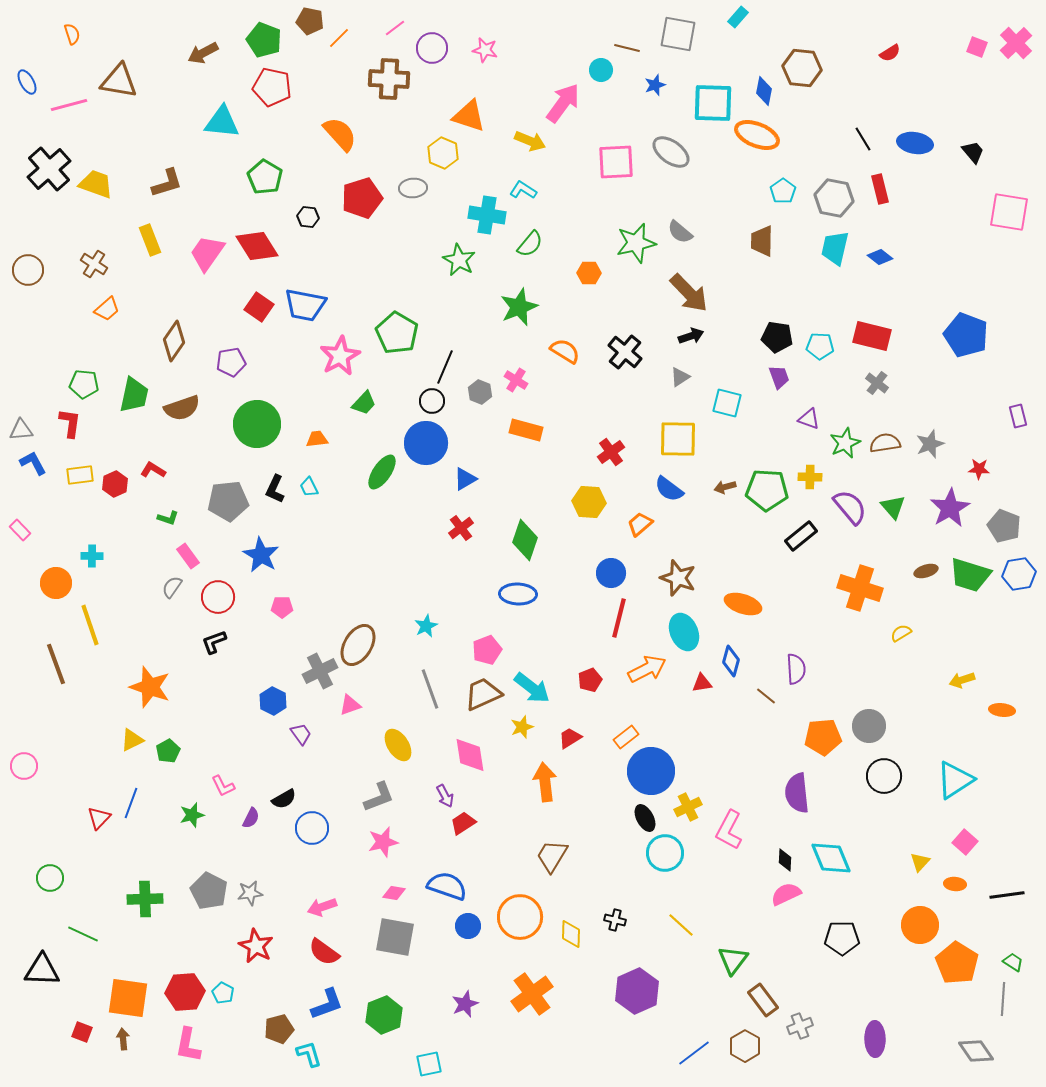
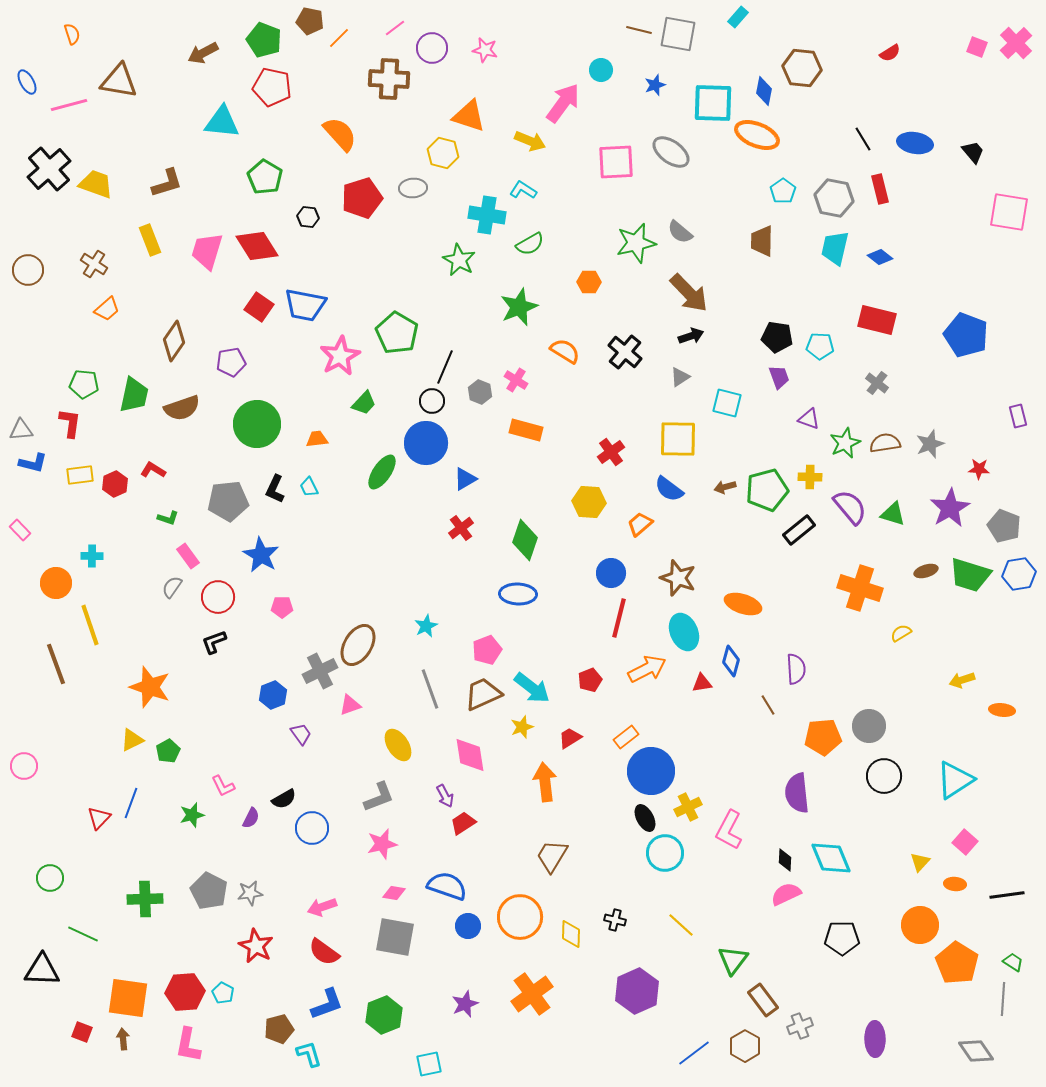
brown line at (627, 48): moved 12 px right, 18 px up
yellow hexagon at (443, 153): rotated 8 degrees counterclockwise
green semicircle at (530, 244): rotated 20 degrees clockwise
pink trapezoid at (207, 253): moved 2 px up; rotated 18 degrees counterclockwise
orange hexagon at (589, 273): moved 9 px down
red rectangle at (872, 336): moved 5 px right, 16 px up
blue L-shape at (33, 463): rotated 132 degrees clockwise
green pentagon at (767, 490): rotated 18 degrees counterclockwise
green triangle at (893, 507): moved 7 px down; rotated 32 degrees counterclockwise
black rectangle at (801, 536): moved 2 px left, 6 px up
brown line at (766, 696): moved 2 px right, 9 px down; rotated 20 degrees clockwise
blue hexagon at (273, 701): moved 6 px up; rotated 12 degrees clockwise
pink star at (383, 842): moved 1 px left, 2 px down
